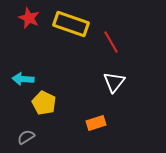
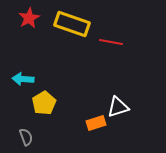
red star: rotated 20 degrees clockwise
yellow rectangle: moved 1 px right
red line: rotated 50 degrees counterclockwise
white triangle: moved 4 px right, 25 px down; rotated 35 degrees clockwise
yellow pentagon: rotated 15 degrees clockwise
gray semicircle: rotated 102 degrees clockwise
